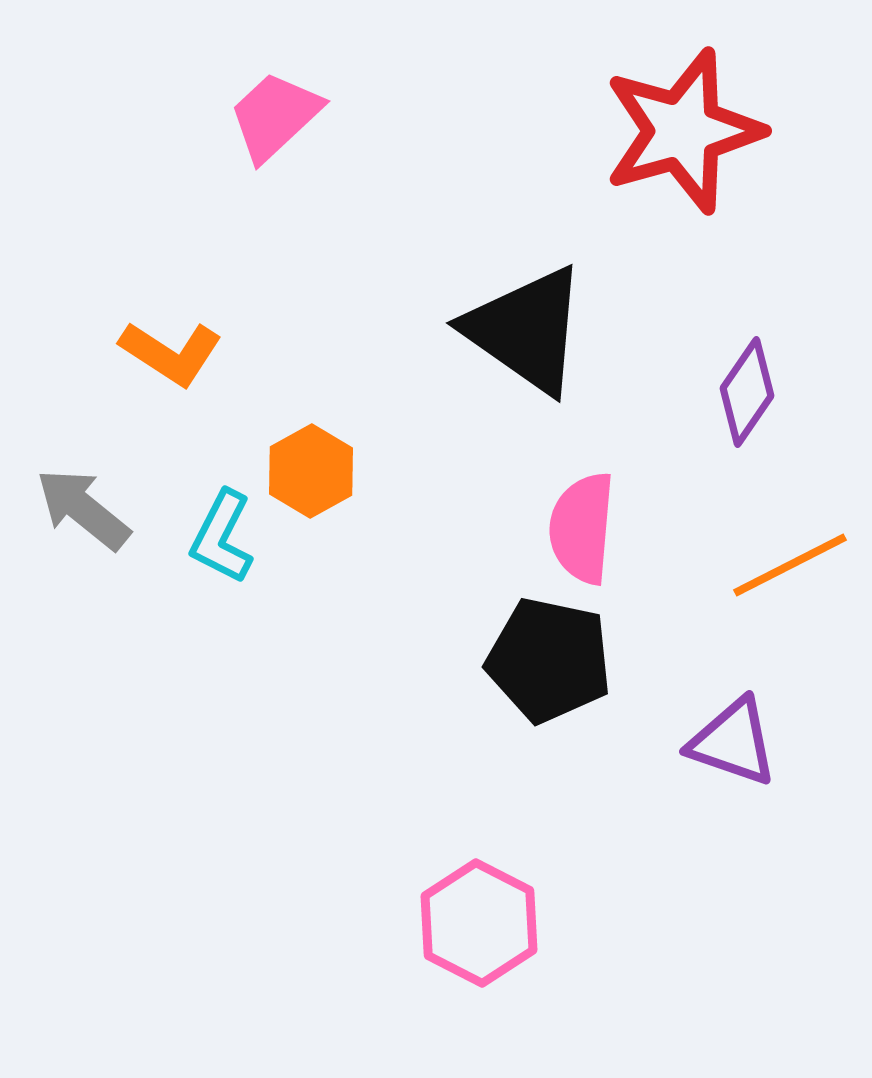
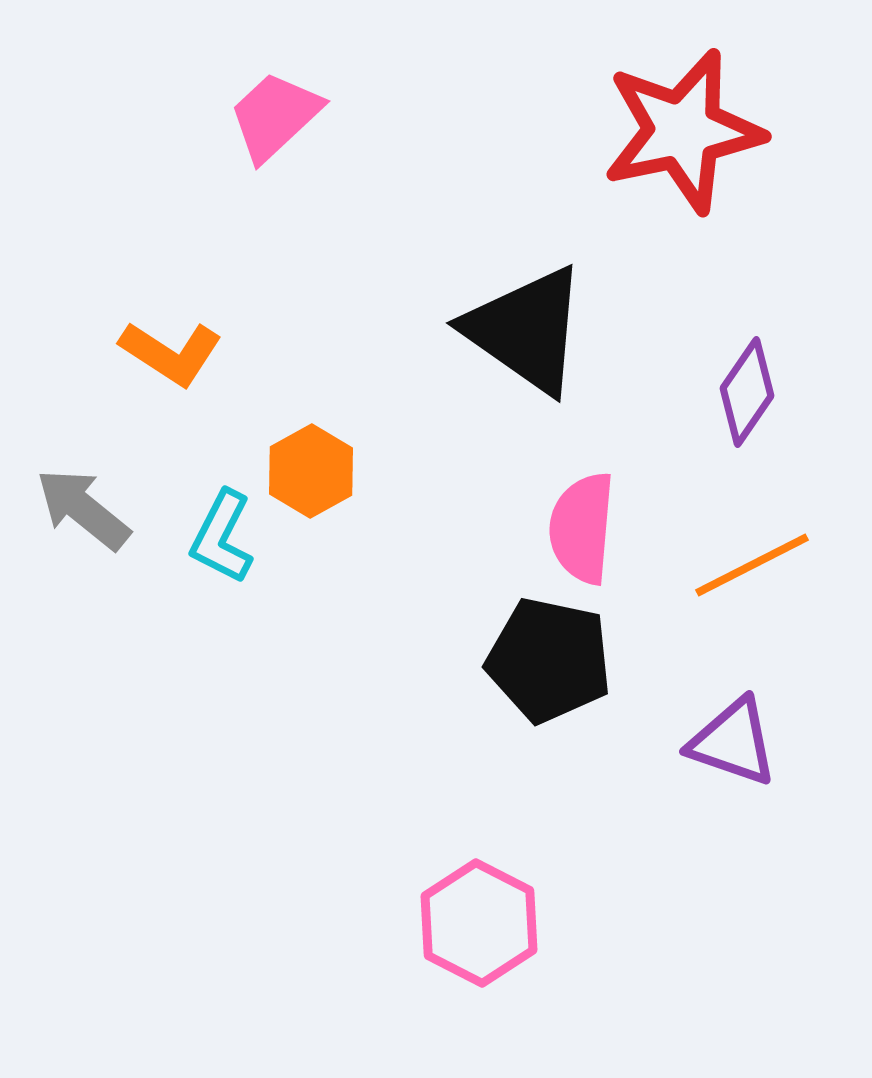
red star: rotated 4 degrees clockwise
orange line: moved 38 px left
